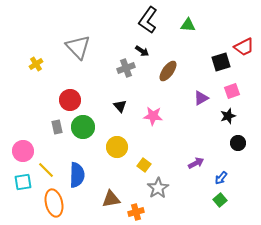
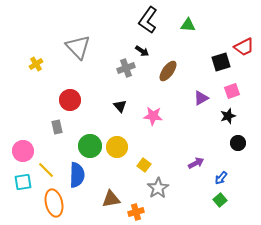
green circle: moved 7 px right, 19 px down
